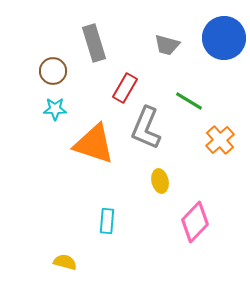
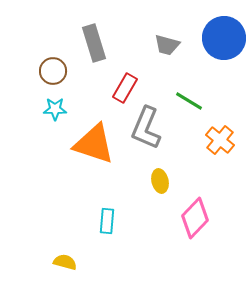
orange cross: rotated 8 degrees counterclockwise
pink diamond: moved 4 px up
